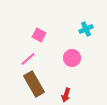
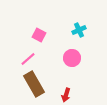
cyan cross: moved 7 px left, 1 px down
